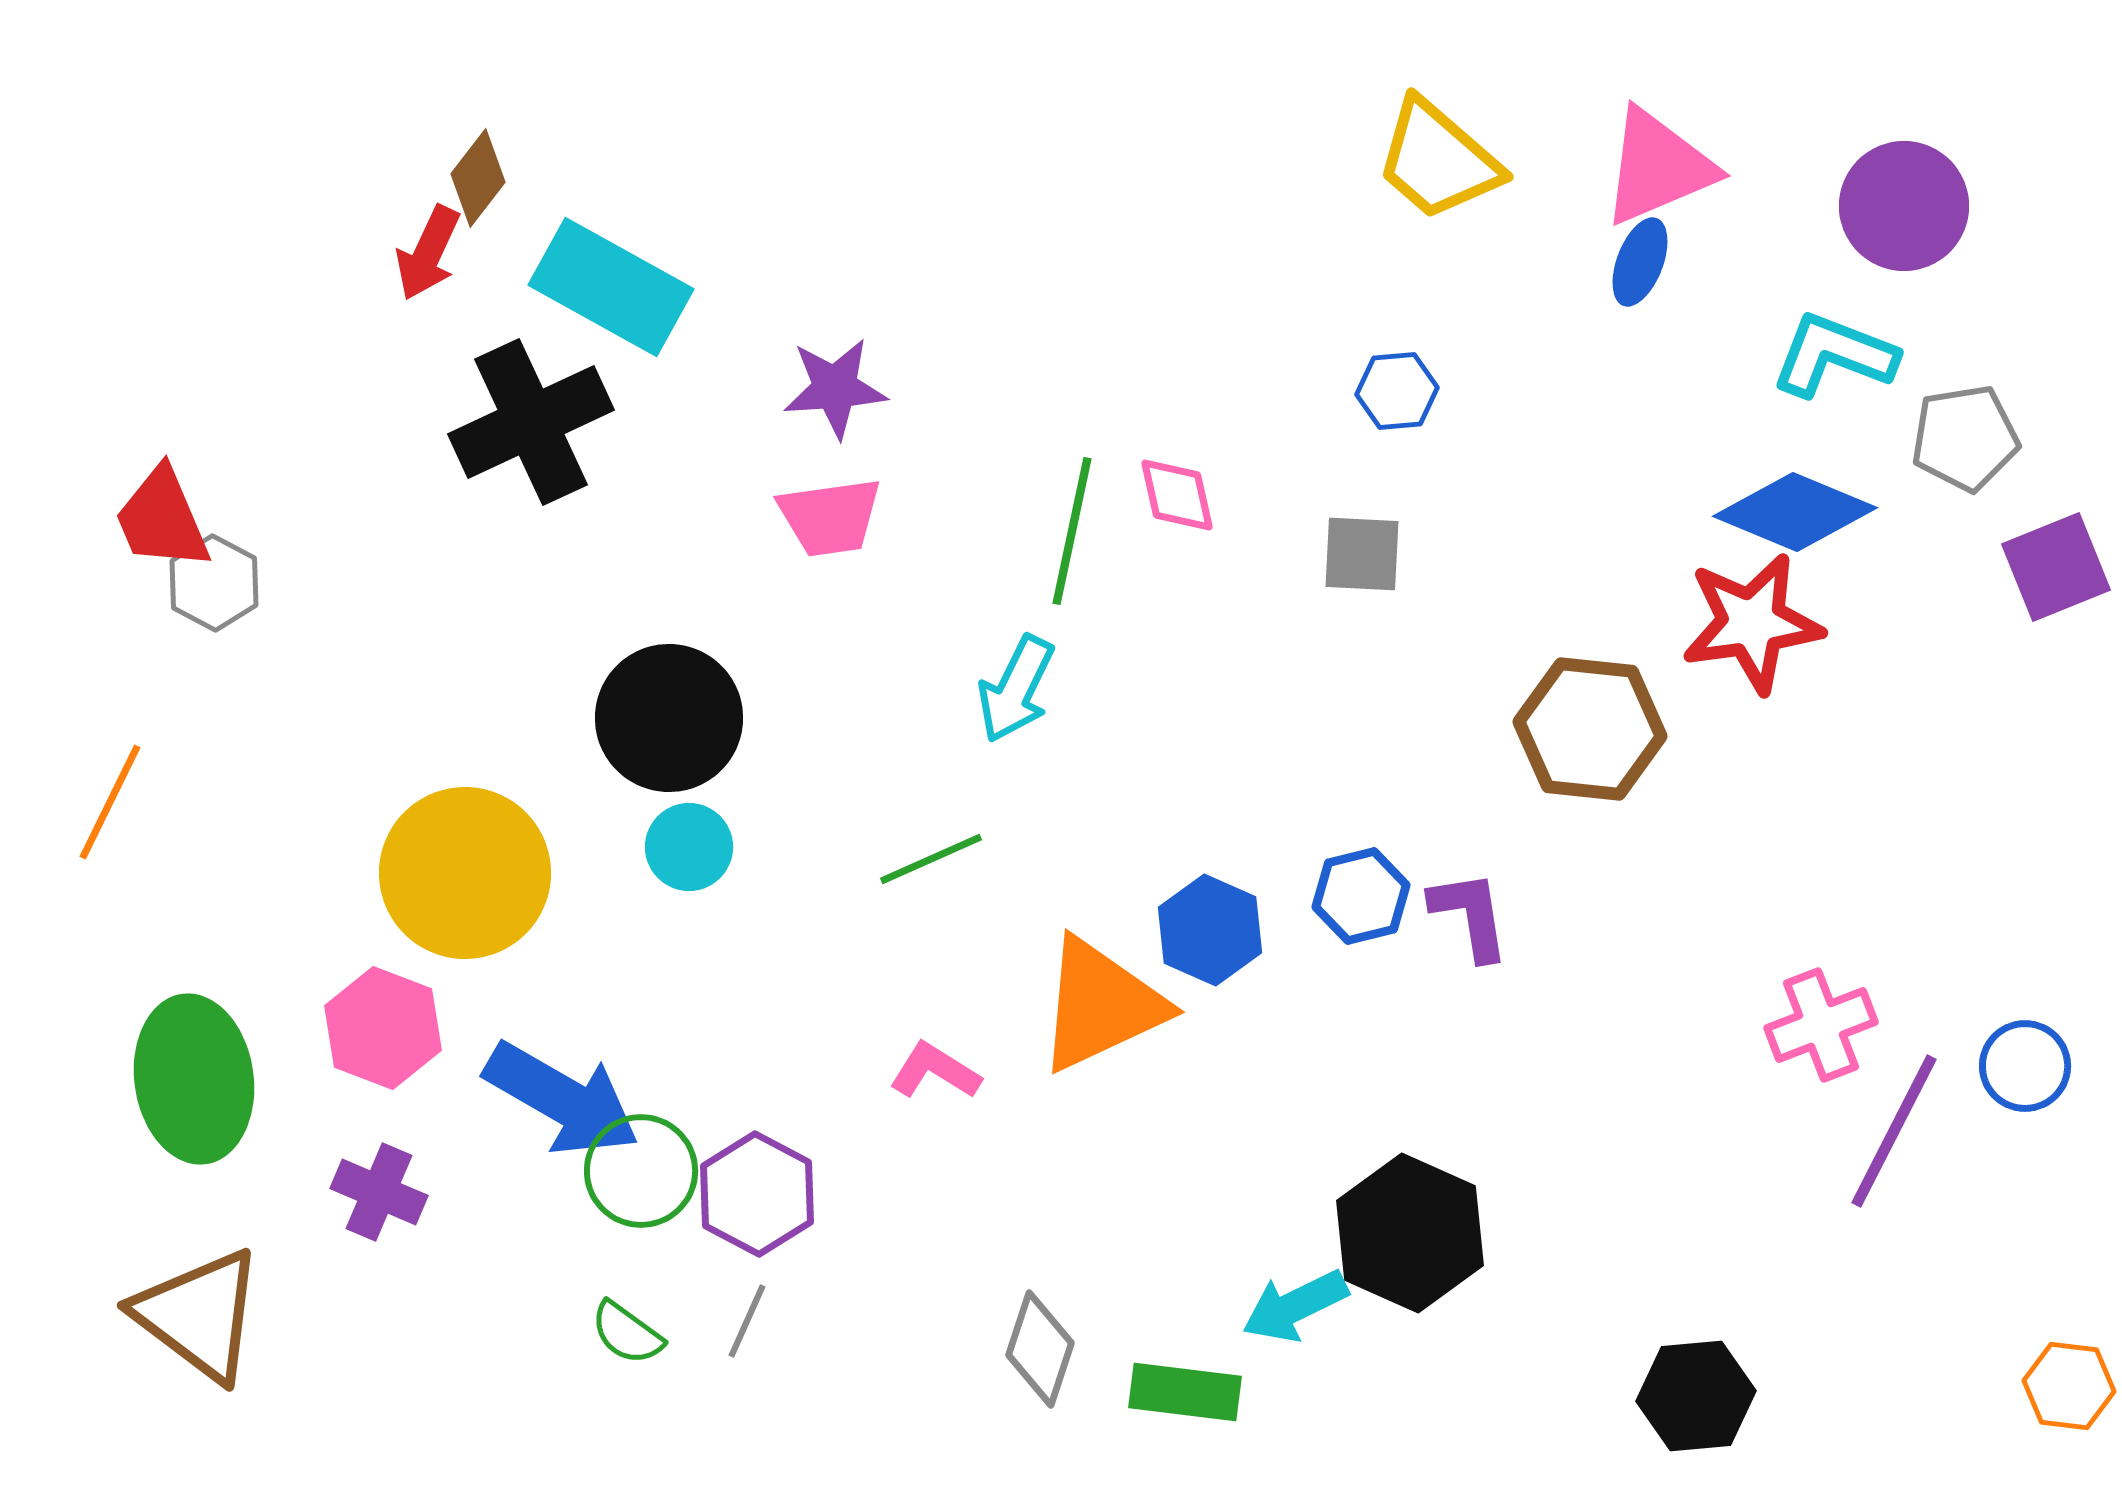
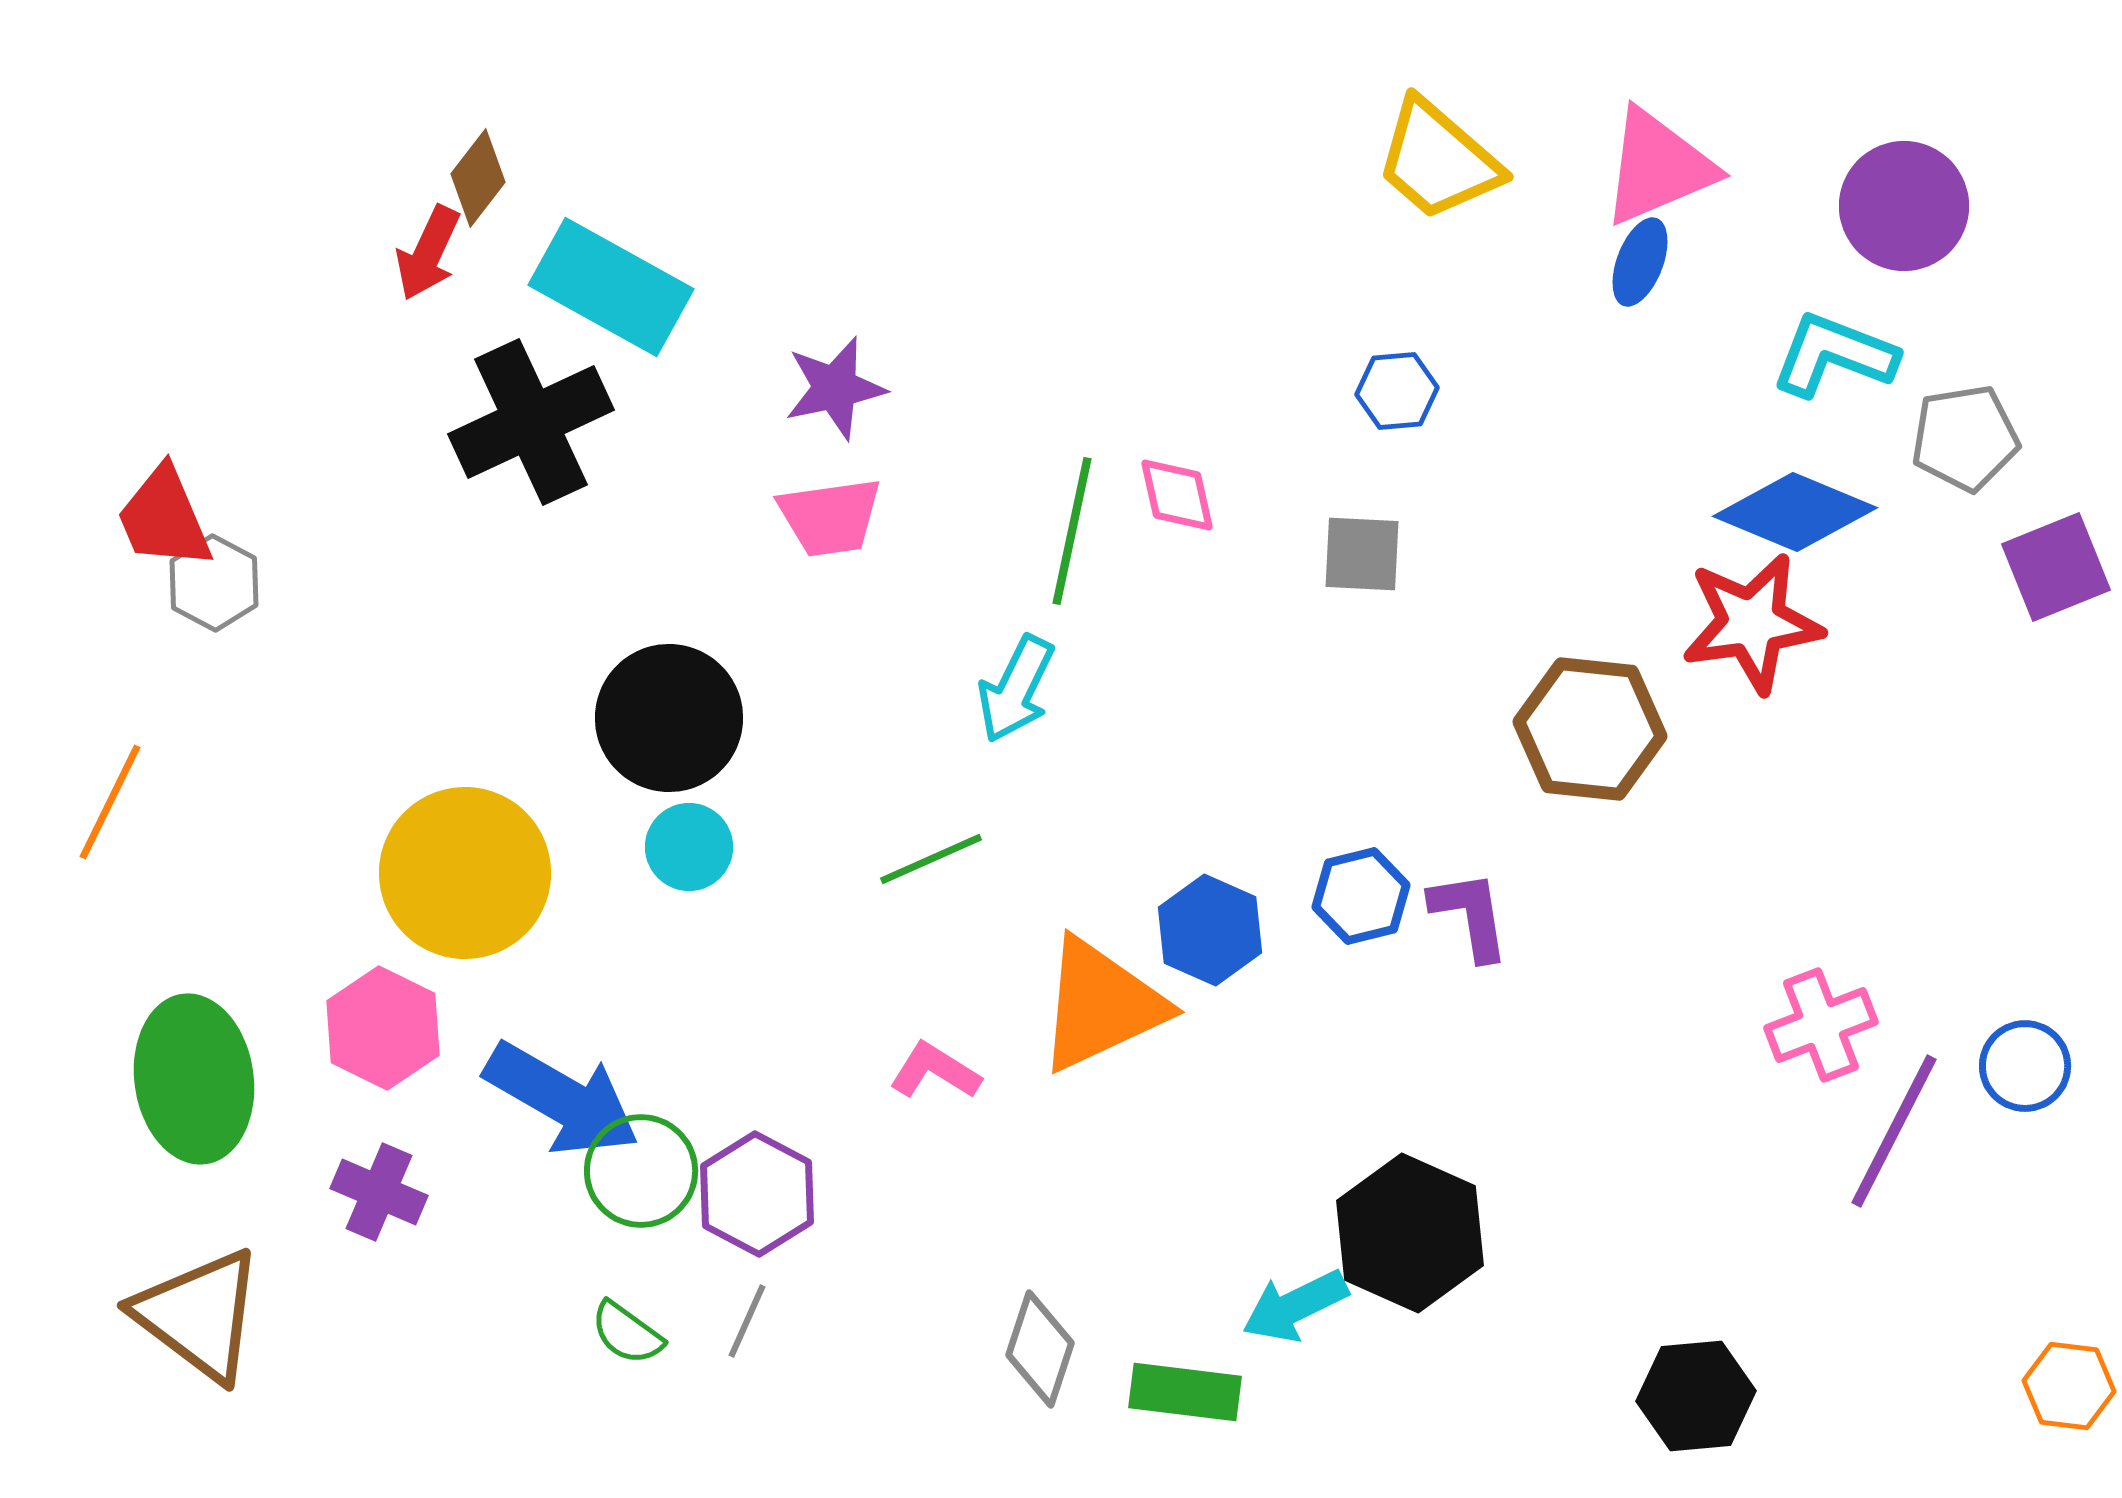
purple star at (835, 388): rotated 8 degrees counterclockwise
red trapezoid at (162, 519): moved 2 px right, 1 px up
pink hexagon at (383, 1028): rotated 5 degrees clockwise
